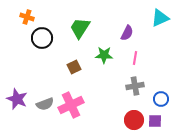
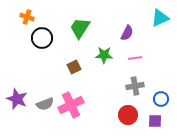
pink line: rotated 72 degrees clockwise
red circle: moved 6 px left, 5 px up
